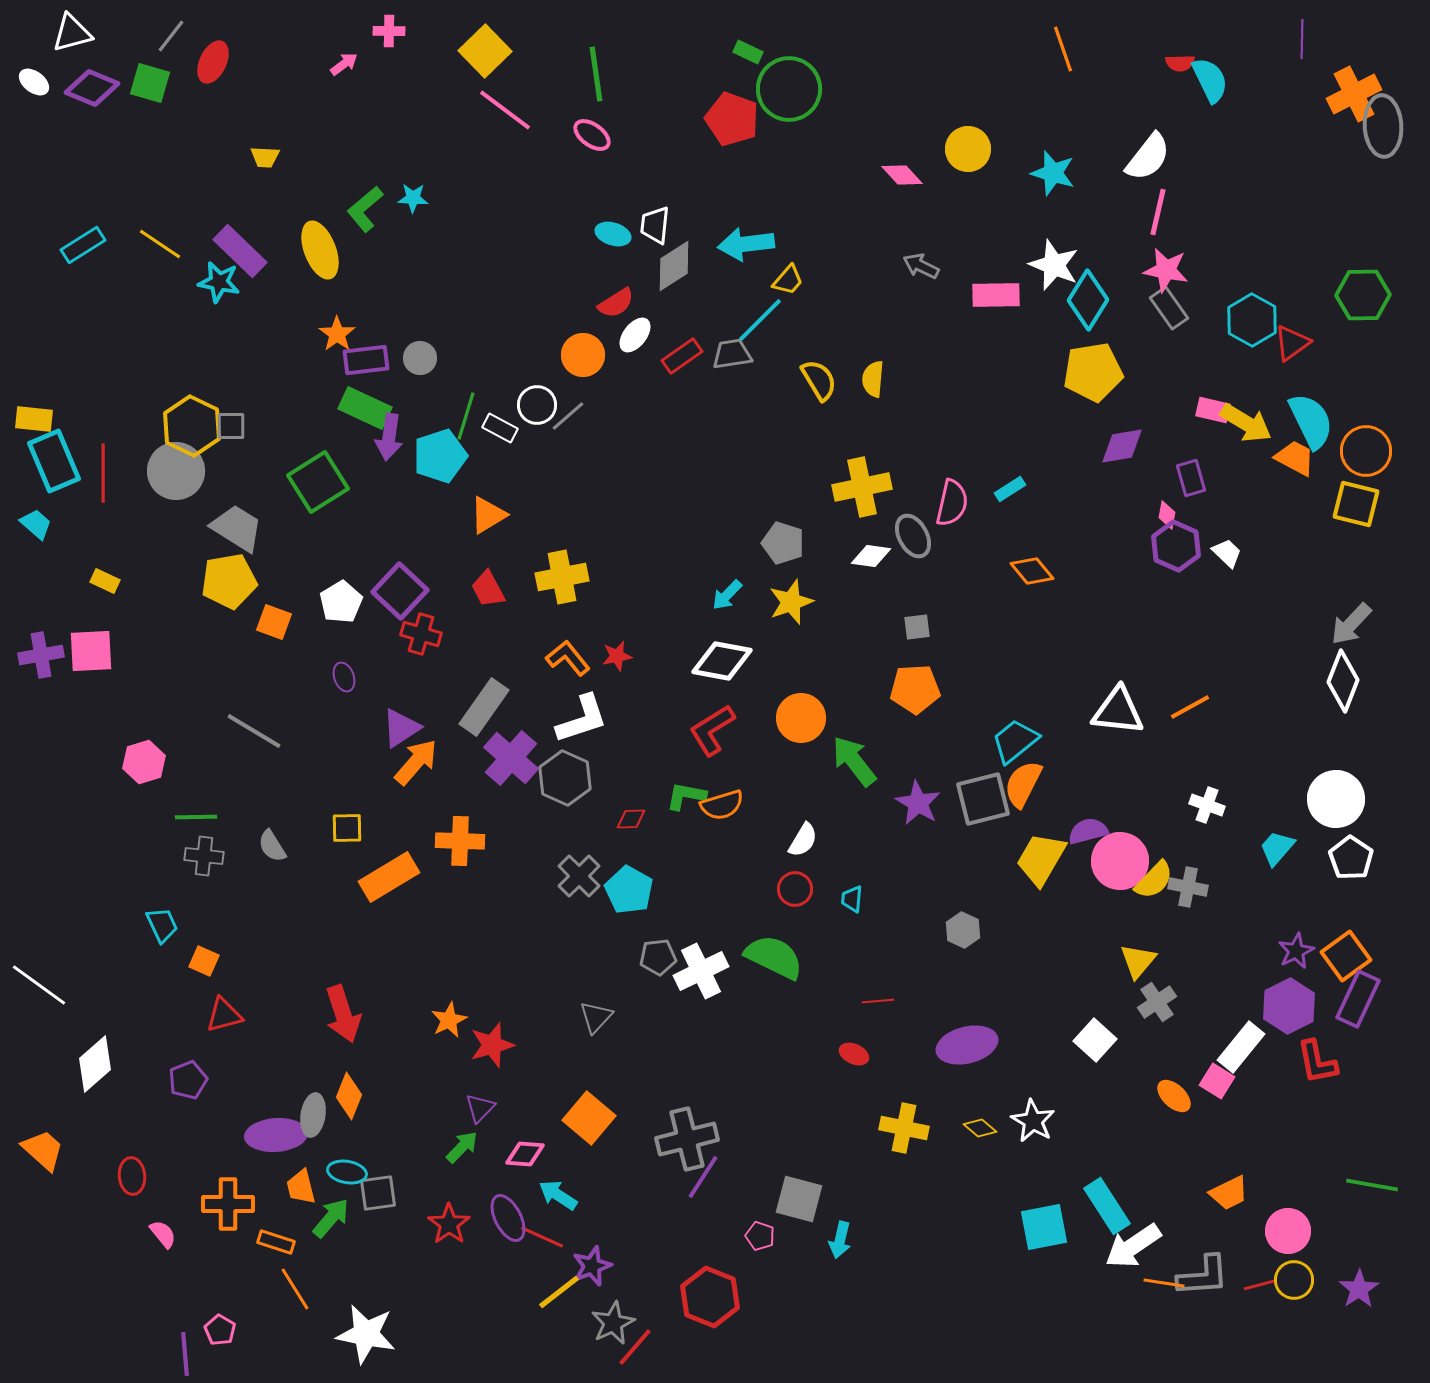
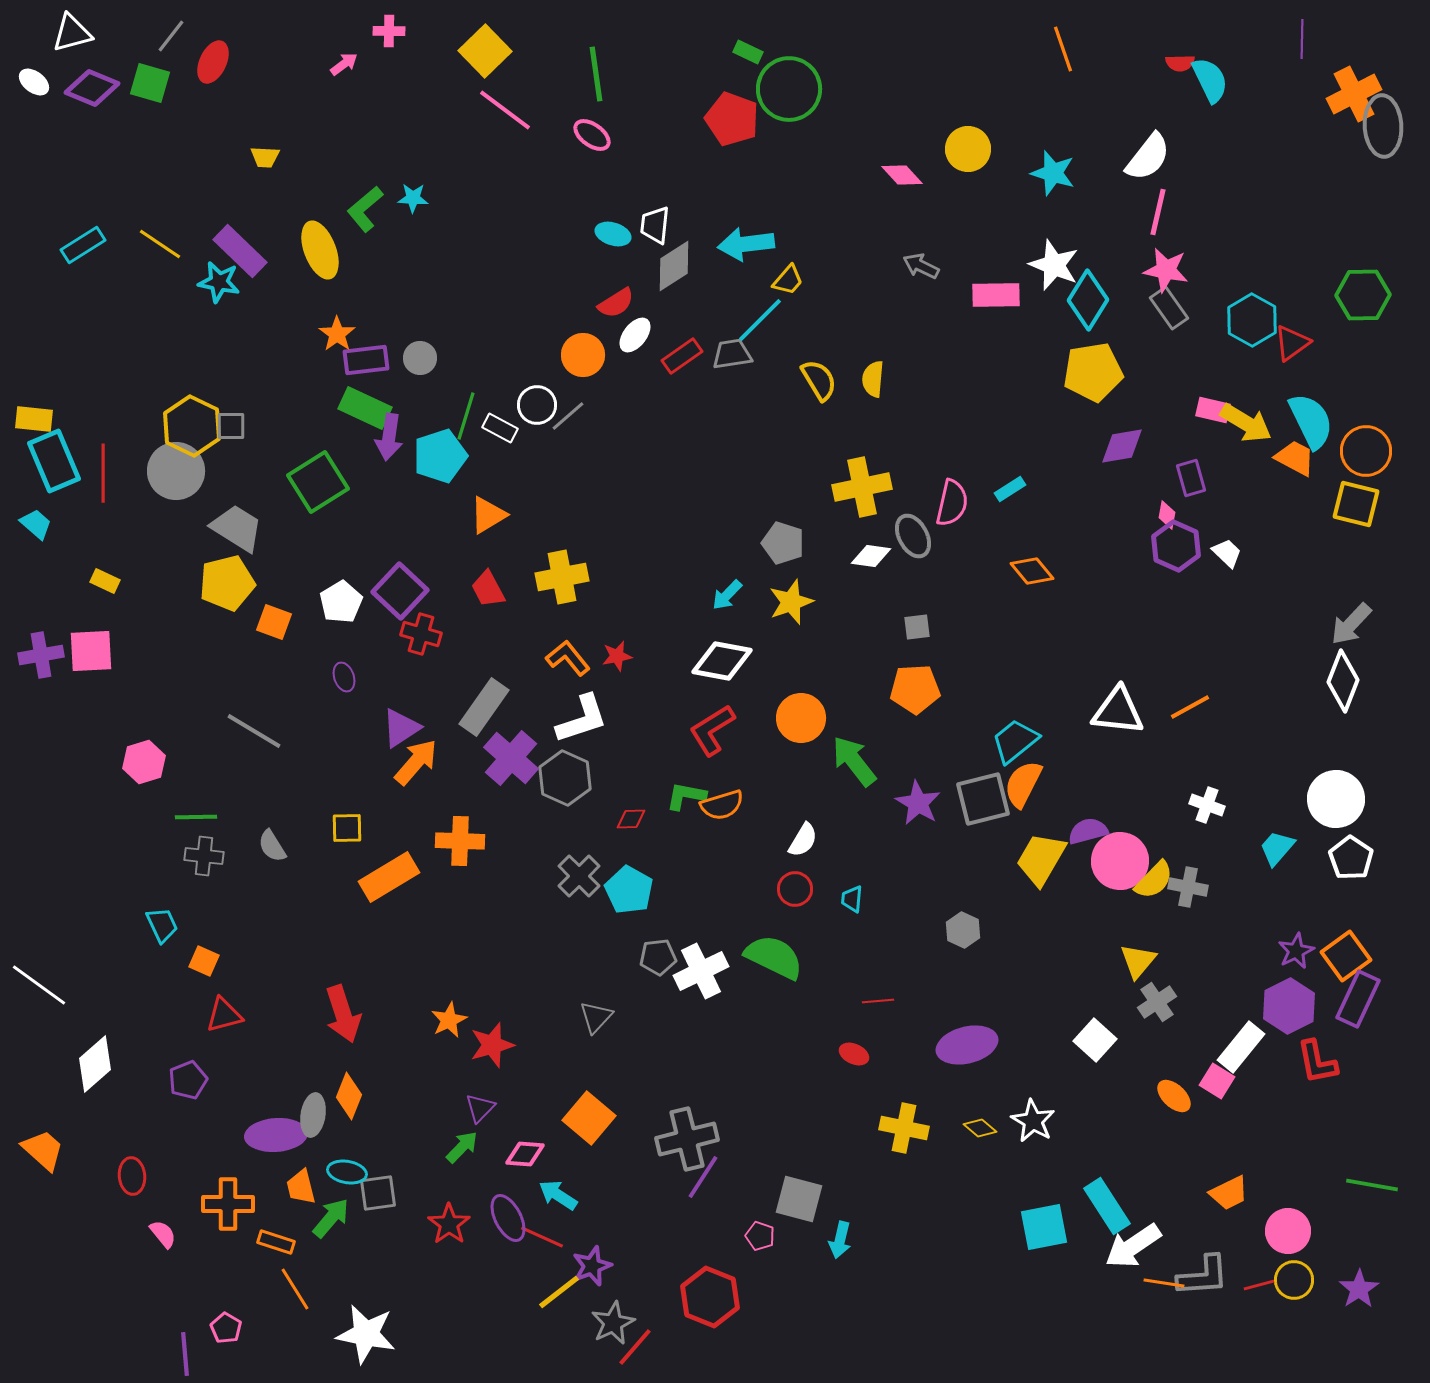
yellow pentagon at (229, 581): moved 2 px left, 2 px down; rotated 4 degrees counterclockwise
pink pentagon at (220, 1330): moved 6 px right, 2 px up
